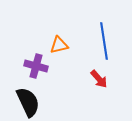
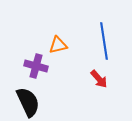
orange triangle: moved 1 px left
